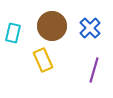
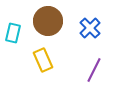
brown circle: moved 4 px left, 5 px up
purple line: rotated 10 degrees clockwise
